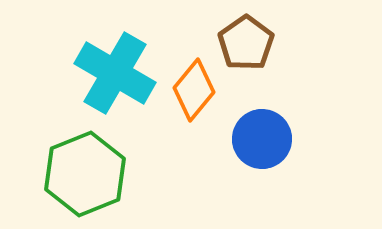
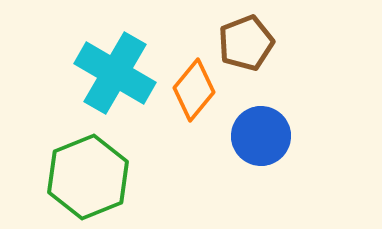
brown pentagon: rotated 14 degrees clockwise
blue circle: moved 1 px left, 3 px up
green hexagon: moved 3 px right, 3 px down
